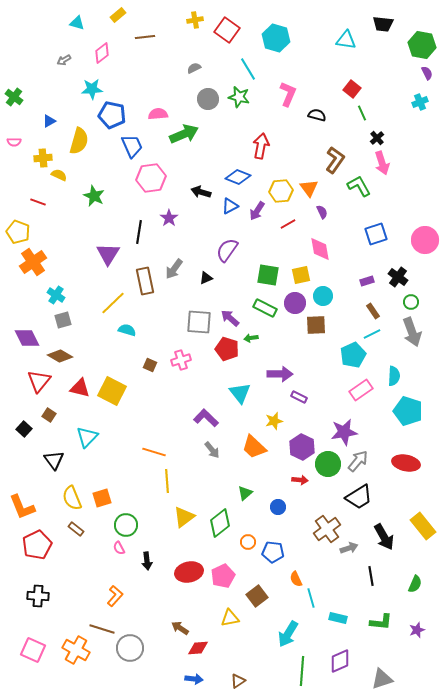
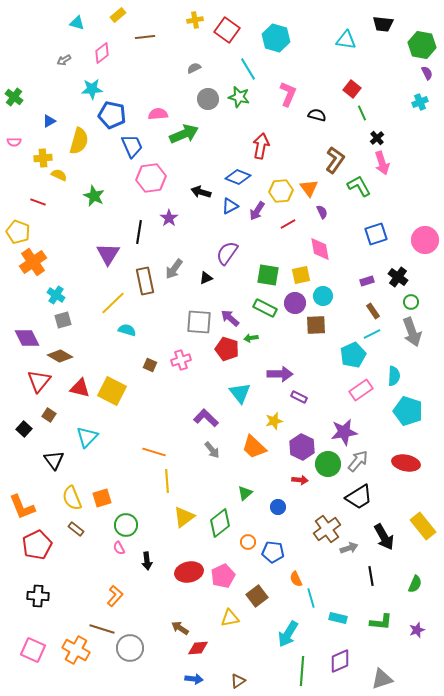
purple semicircle at (227, 250): moved 3 px down
